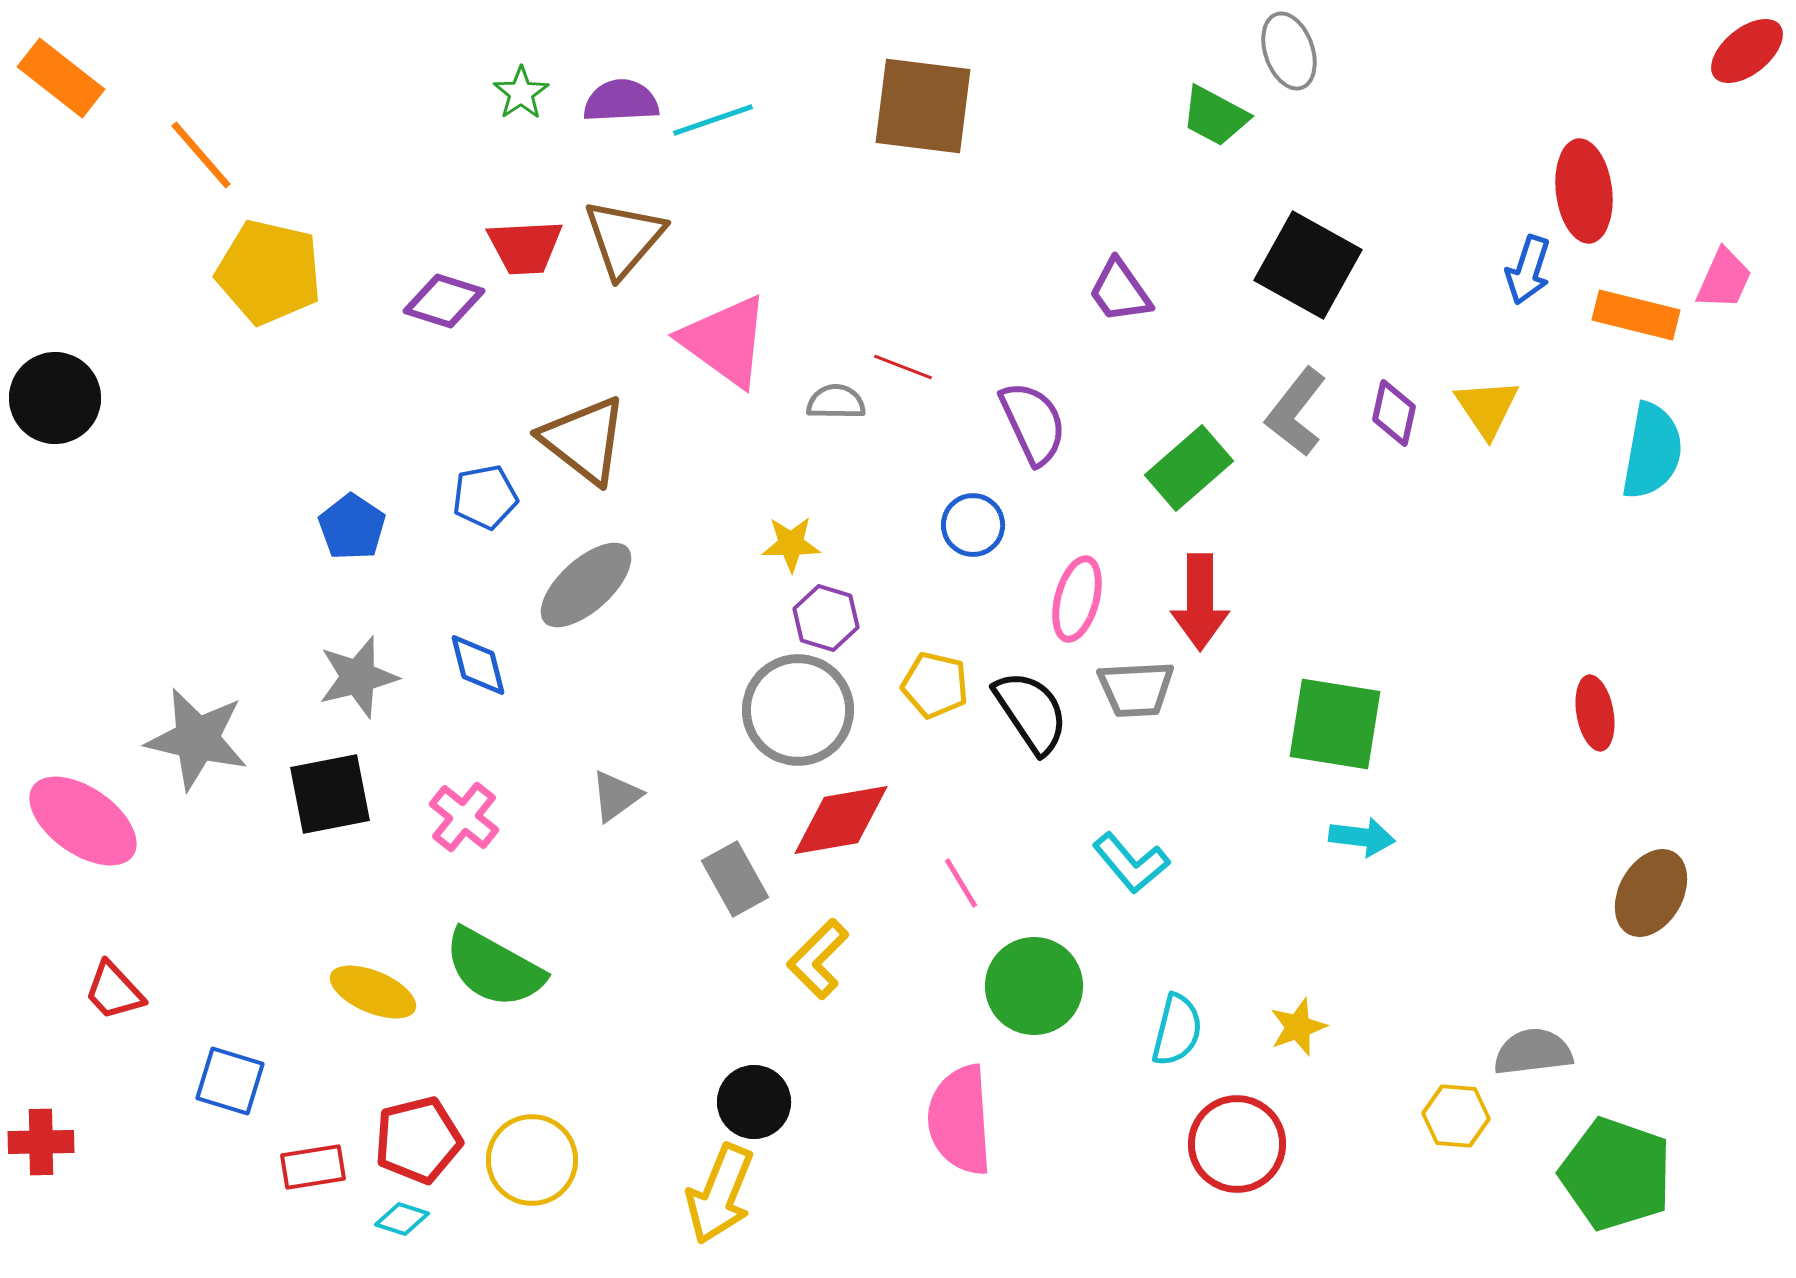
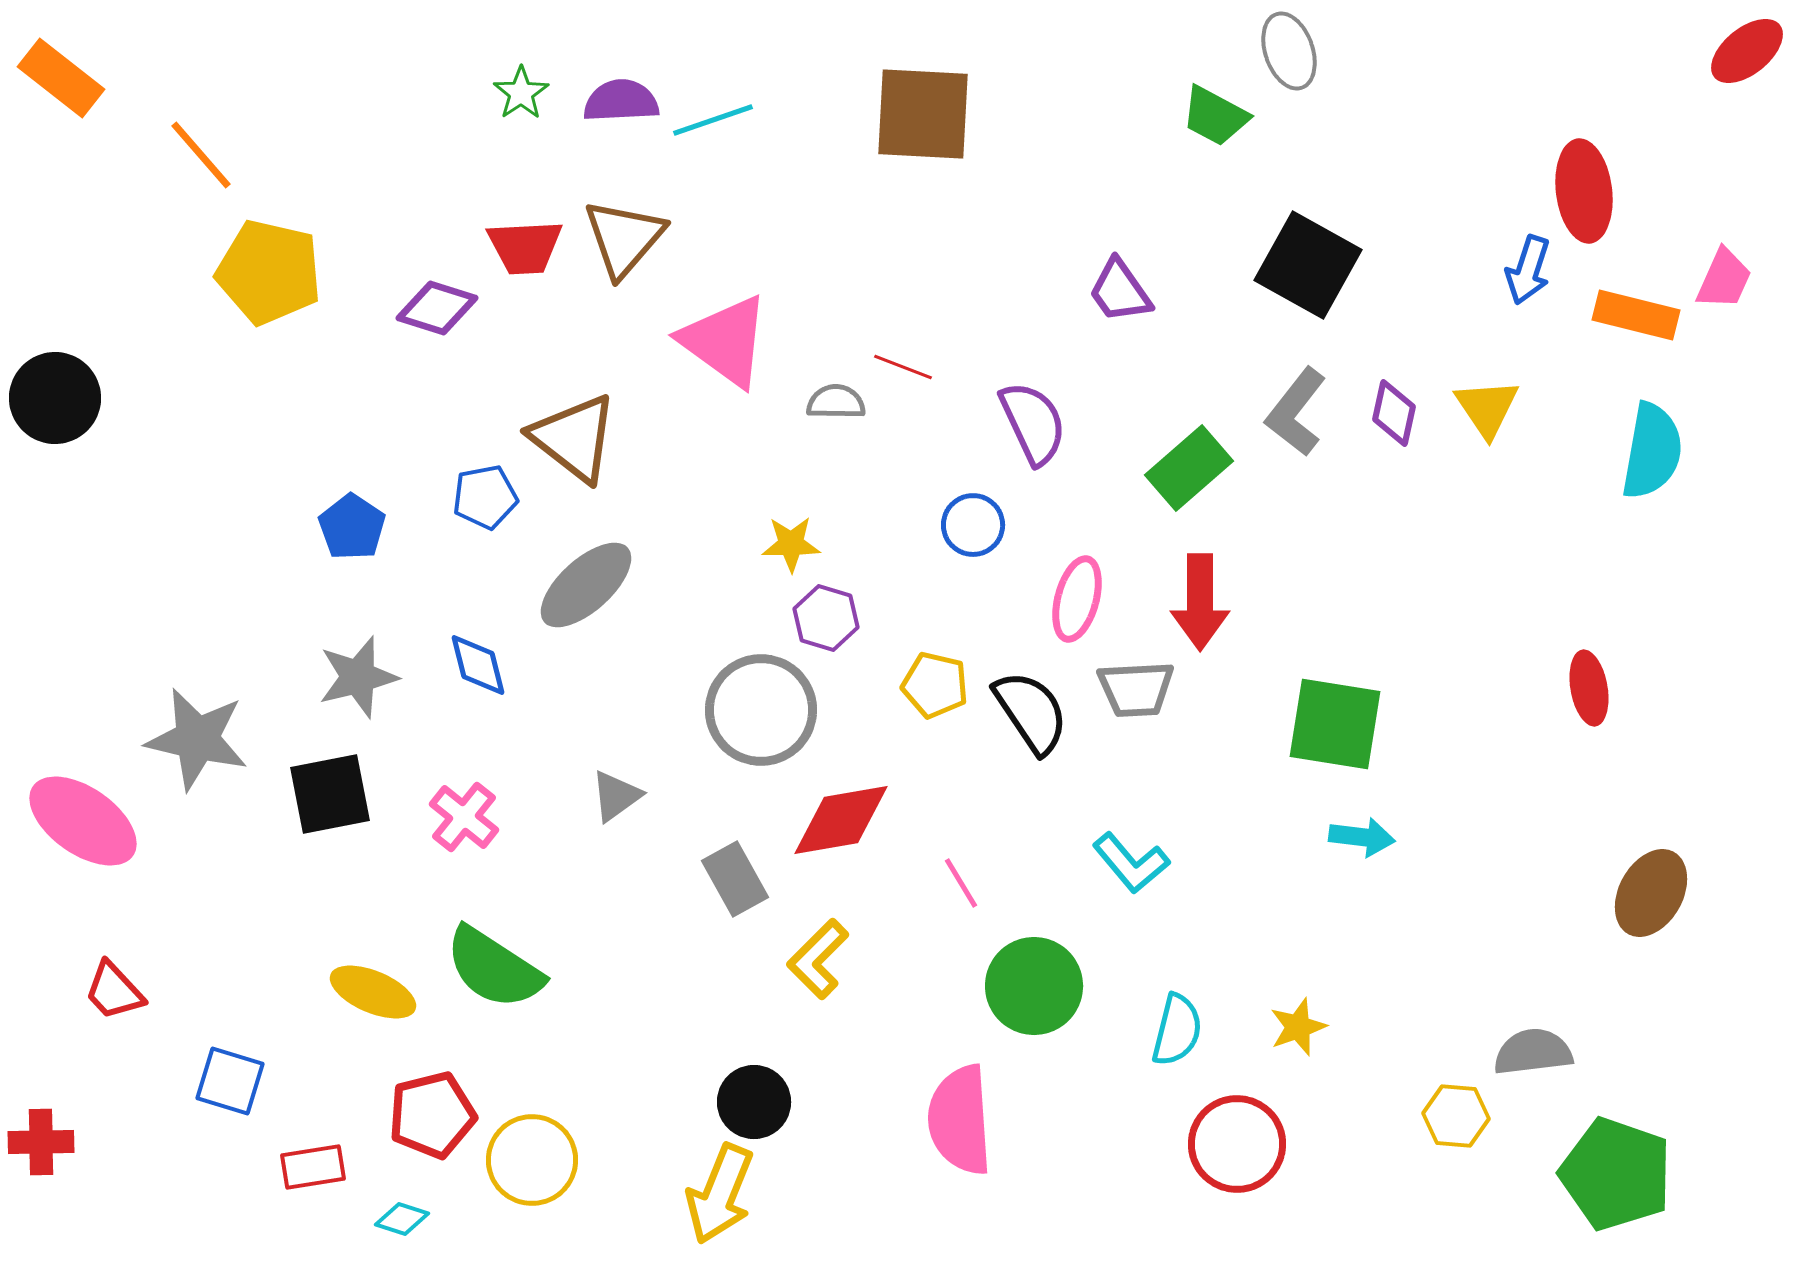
brown square at (923, 106): moved 8 px down; rotated 4 degrees counterclockwise
purple diamond at (444, 301): moved 7 px left, 7 px down
brown triangle at (584, 440): moved 10 px left, 2 px up
gray circle at (798, 710): moved 37 px left
red ellipse at (1595, 713): moved 6 px left, 25 px up
green semicircle at (494, 968): rotated 4 degrees clockwise
red pentagon at (418, 1140): moved 14 px right, 25 px up
